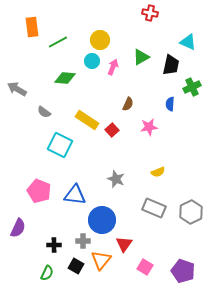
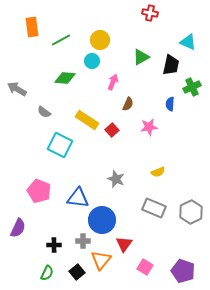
green line: moved 3 px right, 2 px up
pink arrow: moved 15 px down
blue triangle: moved 3 px right, 3 px down
black square: moved 1 px right, 6 px down; rotated 21 degrees clockwise
